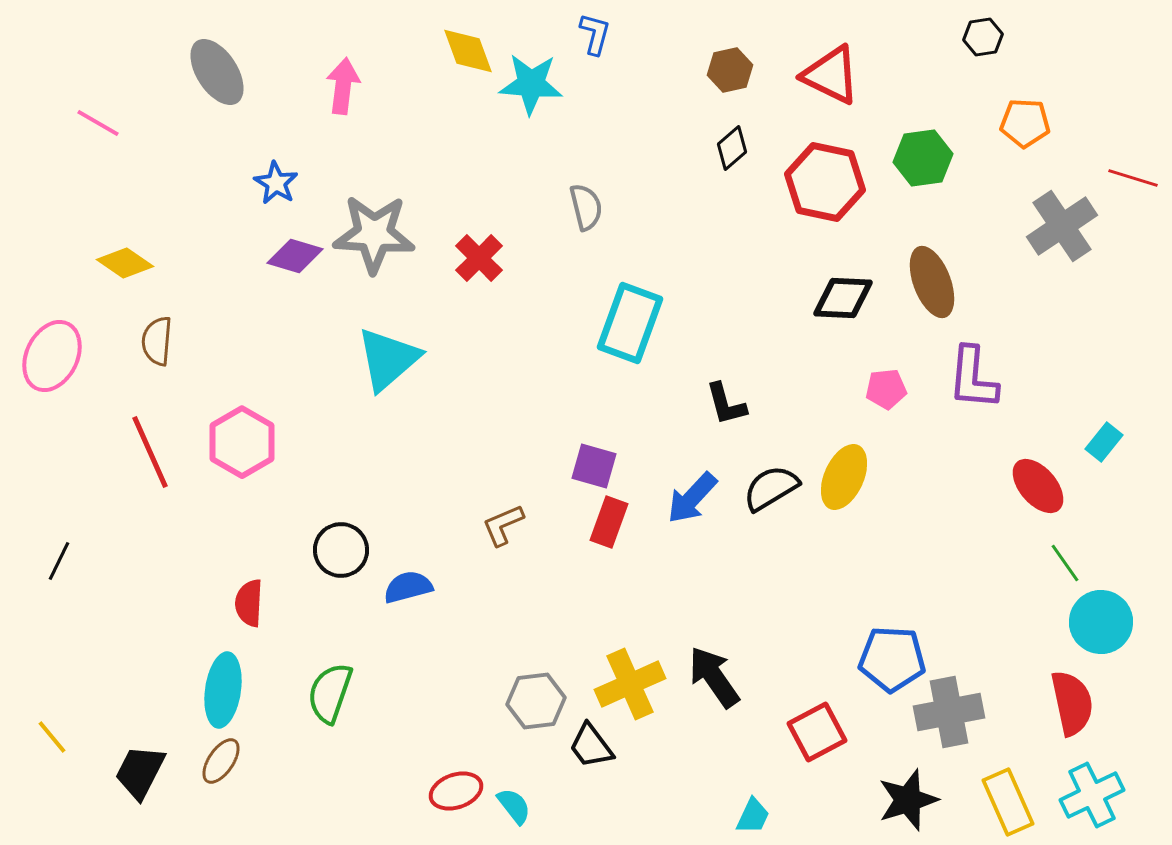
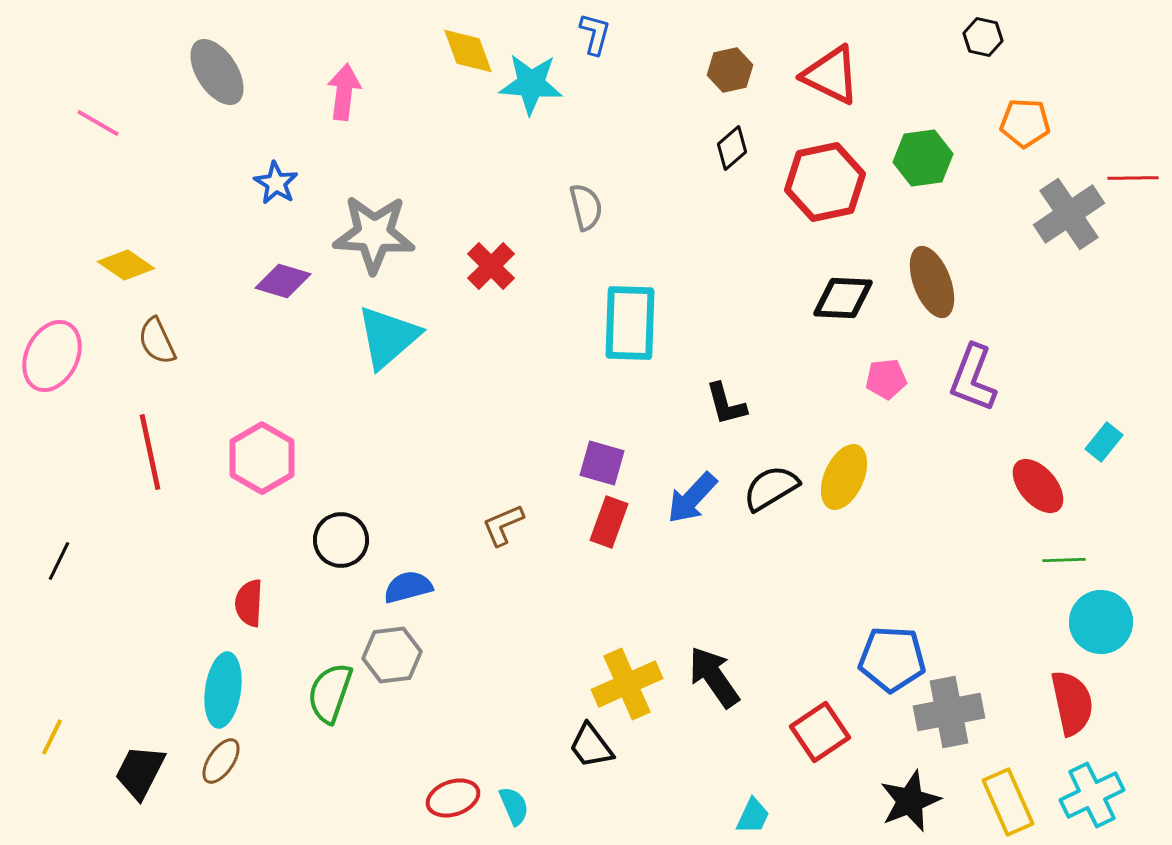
black hexagon at (983, 37): rotated 21 degrees clockwise
pink arrow at (343, 86): moved 1 px right, 6 px down
red line at (1133, 178): rotated 18 degrees counterclockwise
red hexagon at (825, 182): rotated 24 degrees counterclockwise
gray cross at (1062, 226): moved 7 px right, 12 px up
purple diamond at (295, 256): moved 12 px left, 25 px down
red cross at (479, 258): moved 12 px right, 8 px down
yellow diamond at (125, 263): moved 1 px right, 2 px down
cyan rectangle at (630, 323): rotated 18 degrees counterclockwise
brown semicircle at (157, 341): rotated 30 degrees counterclockwise
cyan triangle at (388, 359): moved 22 px up
purple L-shape at (973, 378): rotated 16 degrees clockwise
pink pentagon at (886, 389): moved 10 px up
pink hexagon at (242, 442): moved 20 px right, 16 px down
red line at (150, 452): rotated 12 degrees clockwise
purple square at (594, 466): moved 8 px right, 3 px up
black circle at (341, 550): moved 10 px up
green line at (1065, 563): moved 1 px left, 3 px up; rotated 57 degrees counterclockwise
yellow cross at (630, 684): moved 3 px left
gray hexagon at (536, 701): moved 144 px left, 46 px up
red square at (817, 732): moved 3 px right; rotated 6 degrees counterclockwise
yellow line at (52, 737): rotated 66 degrees clockwise
red ellipse at (456, 791): moved 3 px left, 7 px down
black star at (908, 800): moved 2 px right, 1 px down; rotated 4 degrees counterclockwise
cyan semicircle at (514, 806): rotated 15 degrees clockwise
